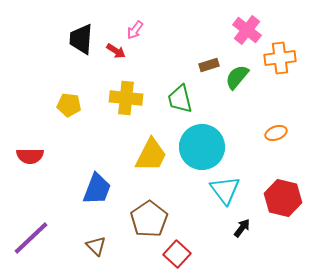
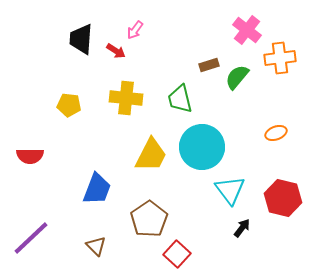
cyan triangle: moved 5 px right
